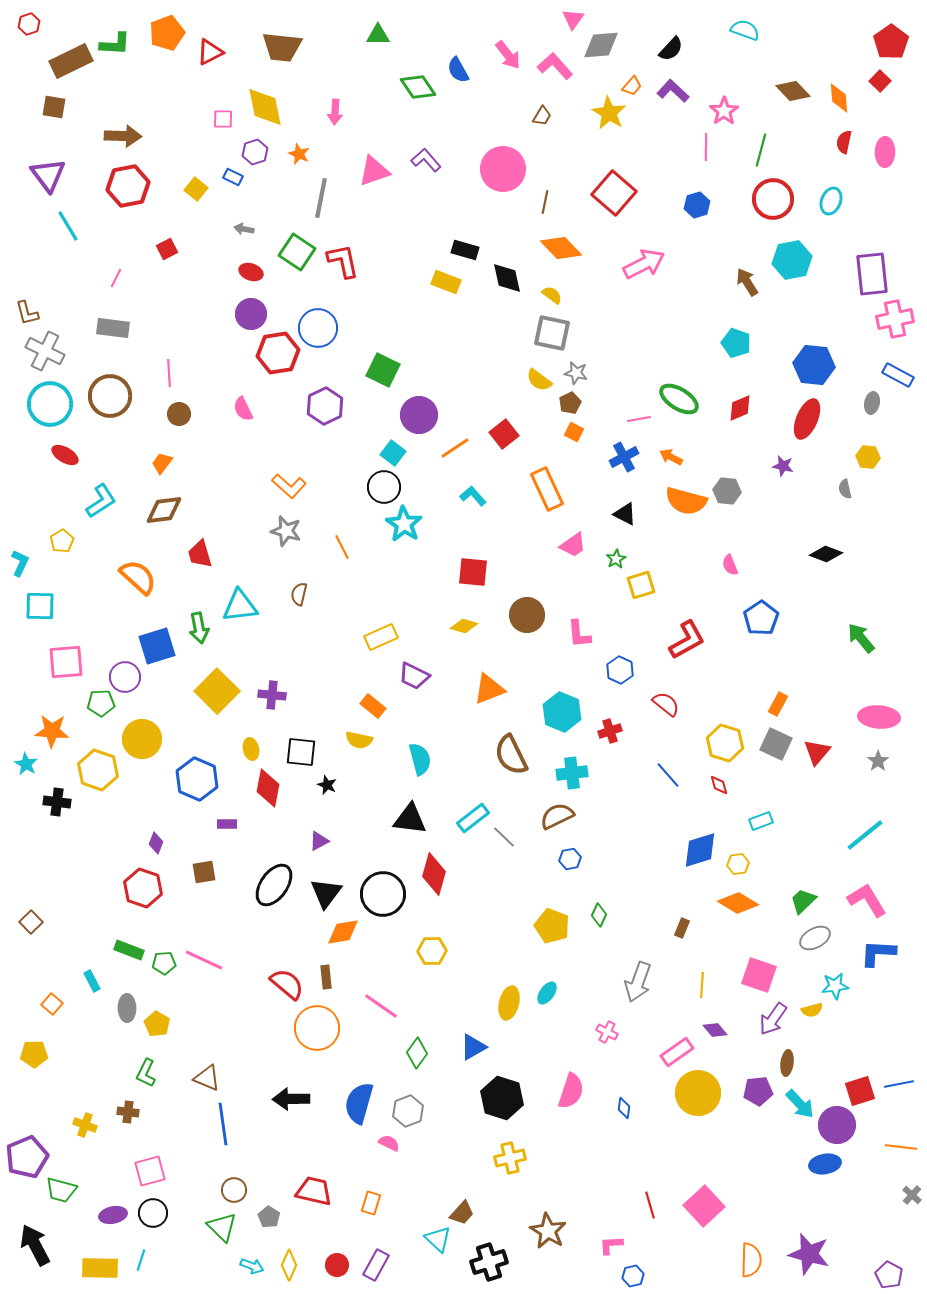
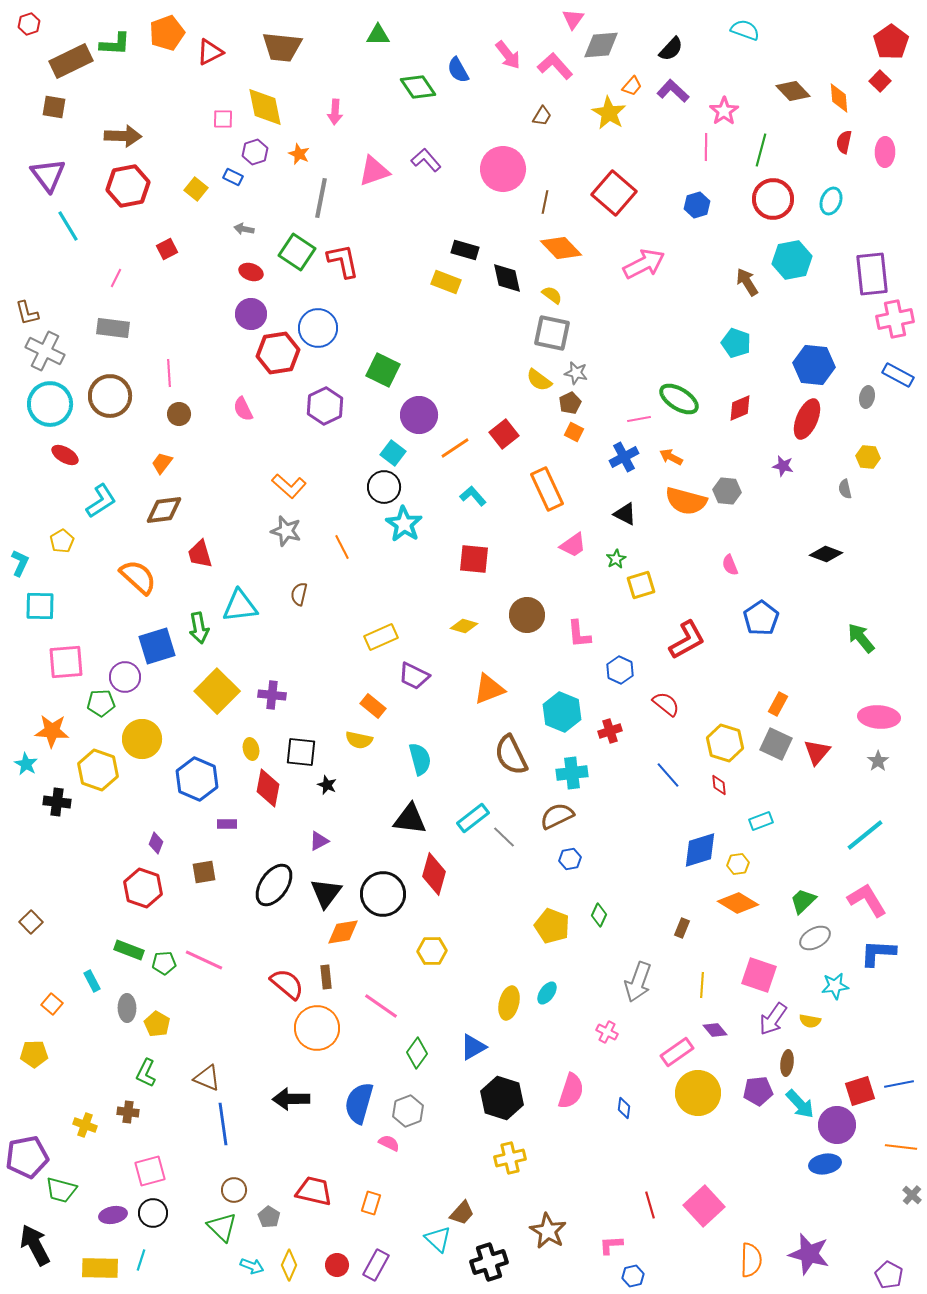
gray ellipse at (872, 403): moved 5 px left, 6 px up
red square at (473, 572): moved 1 px right, 13 px up
red diamond at (719, 785): rotated 10 degrees clockwise
yellow semicircle at (812, 1010): moved 2 px left, 11 px down; rotated 25 degrees clockwise
purple pentagon at (27, 1157): rotated 12 degrees clockwise
